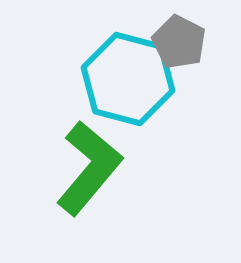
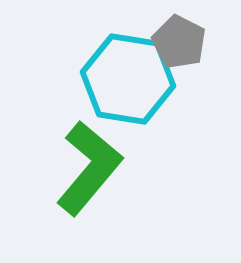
cyan hexagon: rotated 6 degrees counterclockwise
